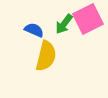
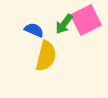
pink square: moved 2 px left, 1 px down
